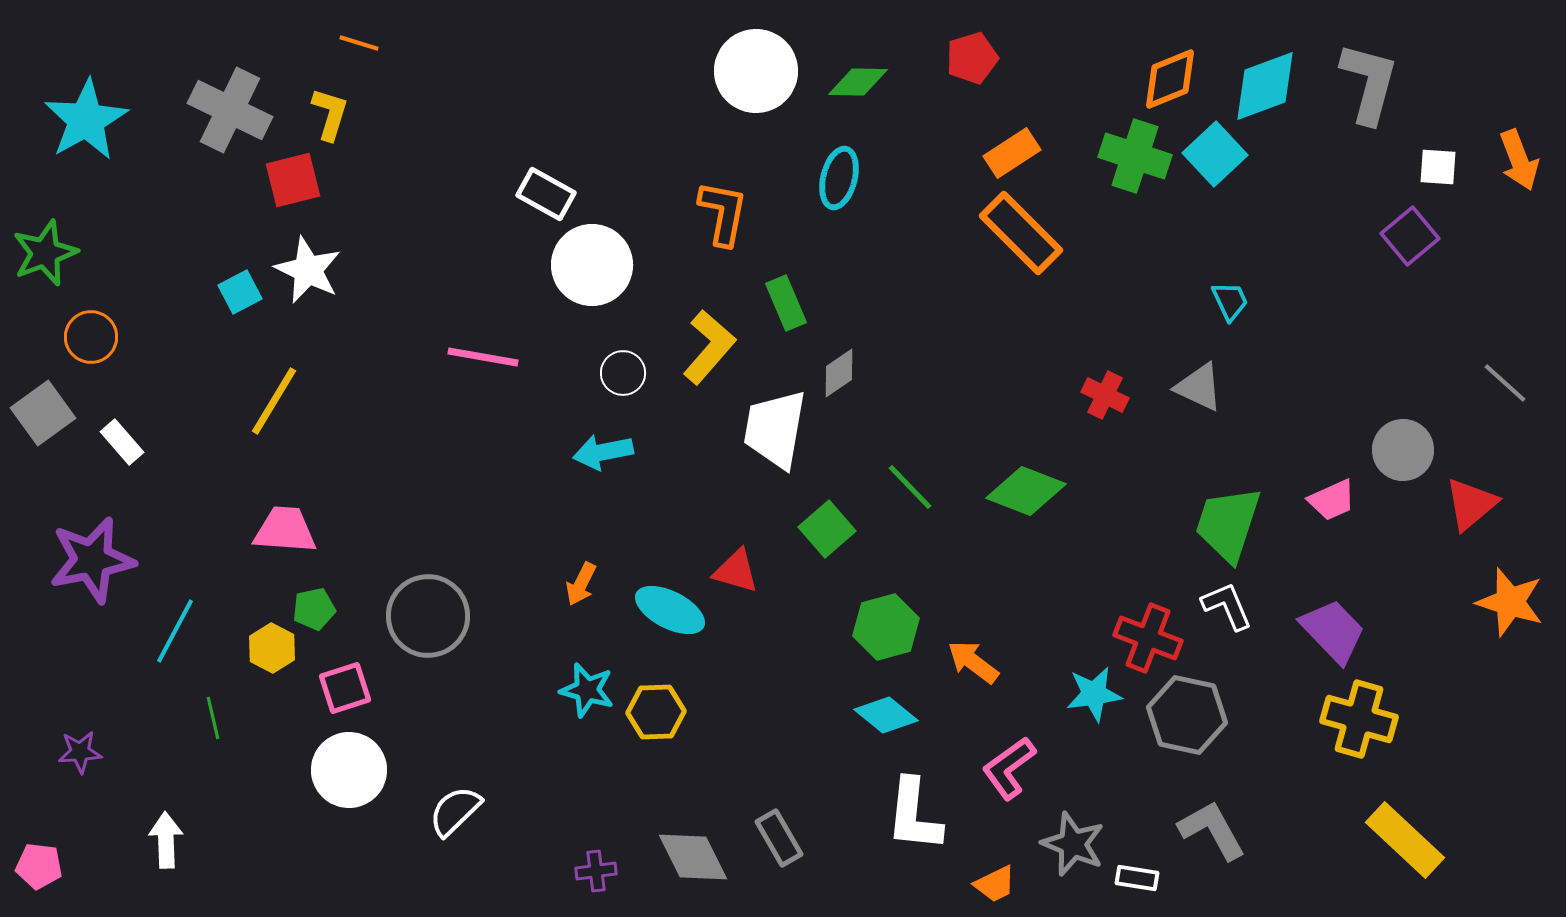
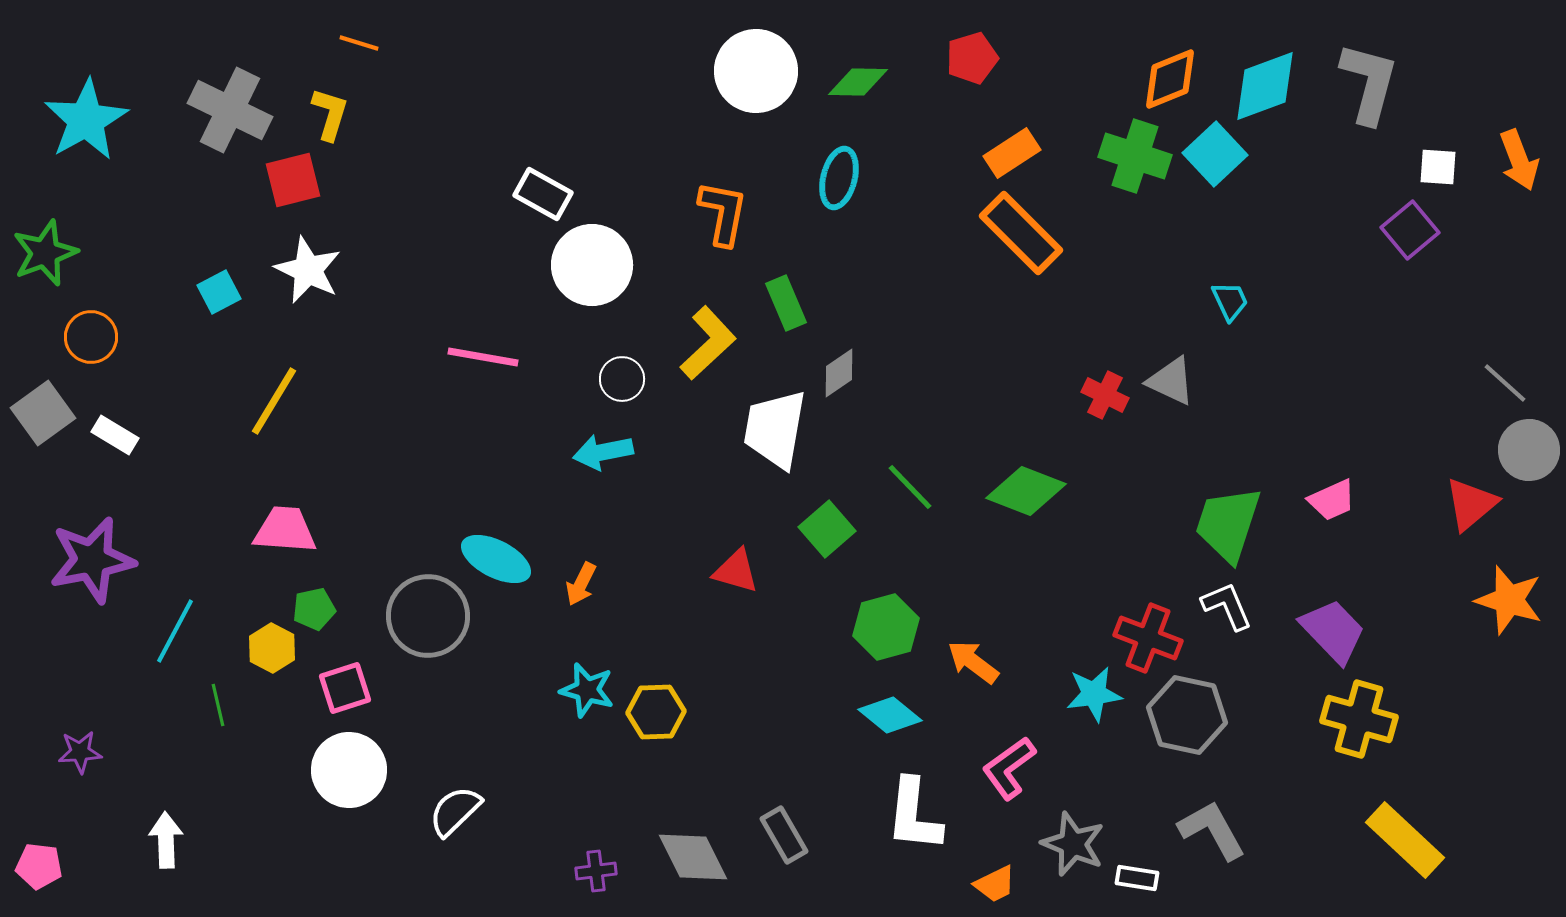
white rectangle at (546, 194): moved 3 px left
purple square at (1410, 236): moved 6 px up
cyan square at (240, 292): moved 21 px left
yellow L-shape at (709, 347): moved 1 px left, 4 px up; rotated 6 degrees clockwise
white circle at (623, 373): moved 1 px left, 6 px down
gray triangle at (1199, 387): moved 28 px left, 6 px up
white rectangle at (122, 442): moved 7 px left, 7 px up; rotated 18 degrees counterclockwise
gray circle at (1403, 450): moved 126 px right
orange star at (1510, 602): moved 1 px left, 2 px up
cyan ellipse at (670, 610): moved 174 px left, 51 px up
cyan diamond at (886, 715): moved 4 px right
green line at (213, 718): moved 5 px right, 13 px up
gray rectangle at (779, 838): moved 5 px right, 3 px up
